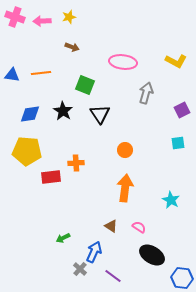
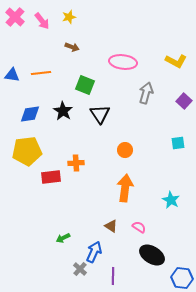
pink cross: rotated 24 degrees clockwise
pink arrow: rotated 126 degrees counterclockwise
purple square: moved 2 px right, 9 px up; rotated 21 degrees counterclockwise
yellow pentagon: rotated 12 degrees counterclockwise
purple line: rotated 54 degrees clockwise
